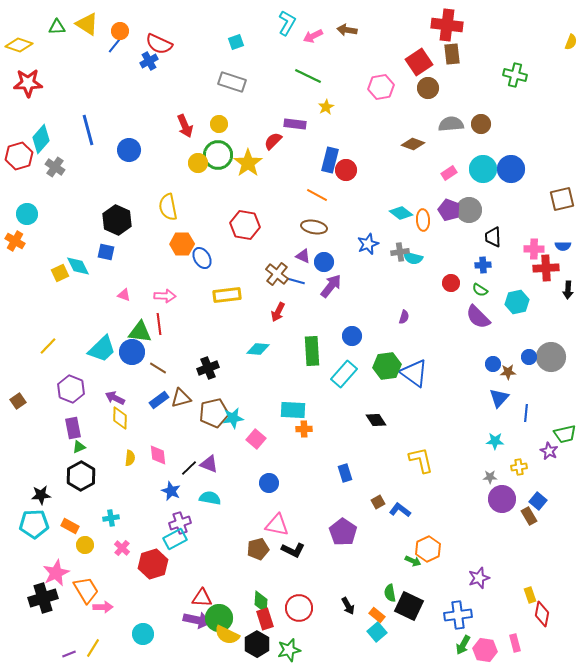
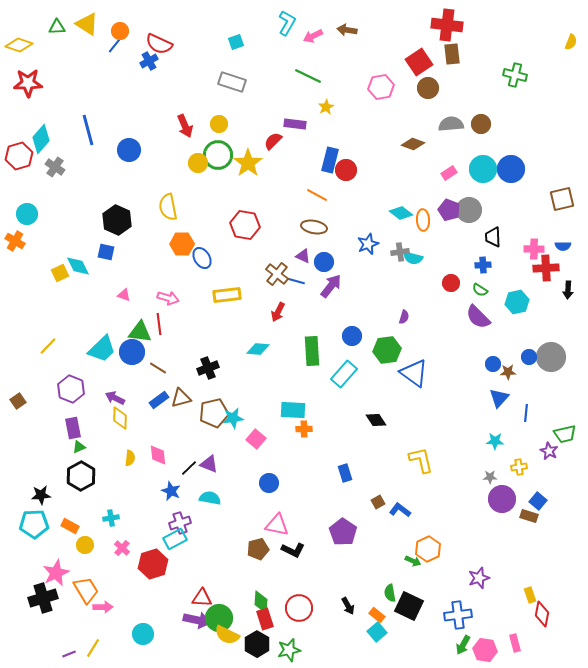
pink arrow at (165, 296): moved 3 px right, 2 px down; rotated 15 degrees clockwise
green hexagon at (387, 366): moved 16 px up
brown rectangle at (529, 516): rotated 42 degrees counterclockwise
